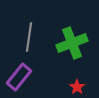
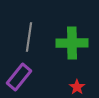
green cross: rotated 20 degrees clockwise
